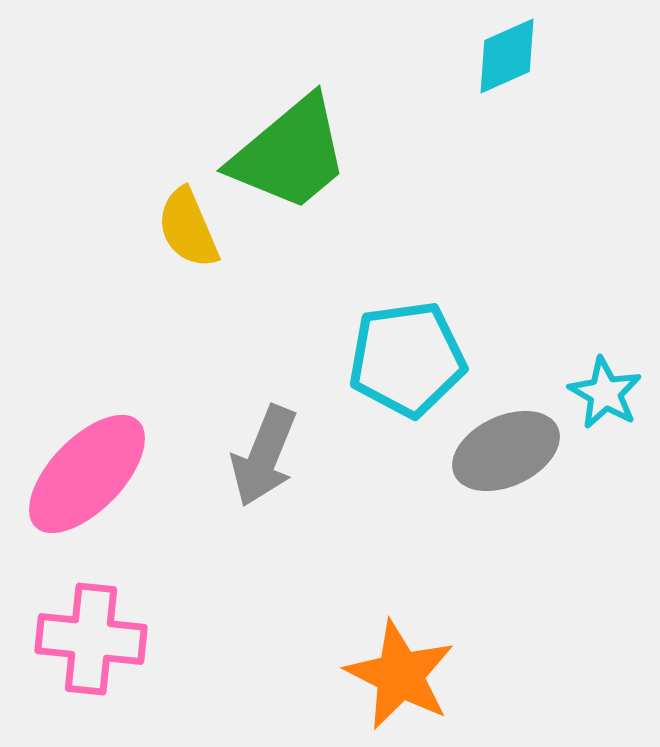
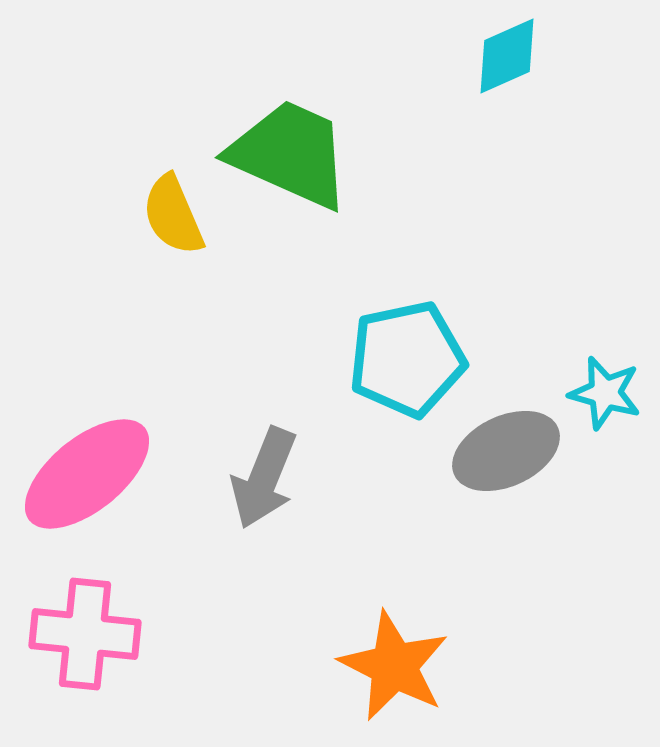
green trapezoid: rotated 116 degrees counterclockwise
yellow semicircle: moved 15 px left, 13 px up
cyan pentagon: rotated 4 degrees counterclockwise
cyan star: rotated 14 degrees counterclockwise
gray arrow: moved 22 px down
pink ellipse: rotated 7 degrees clockwise
pink cross: moved 6 px left, 5 px up
orange star: moved 6 px left, 9 px up
